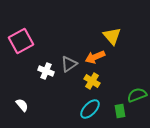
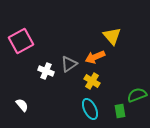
cyan ellipse: rotated 70 degrees counterclockwise
